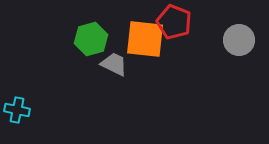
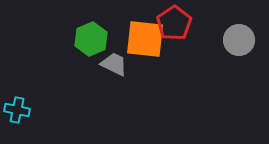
red pentagon: moved 1 px down; rotated 16 degrees clockwise
green hexagon: rotated 8 degrees counterclockwise
